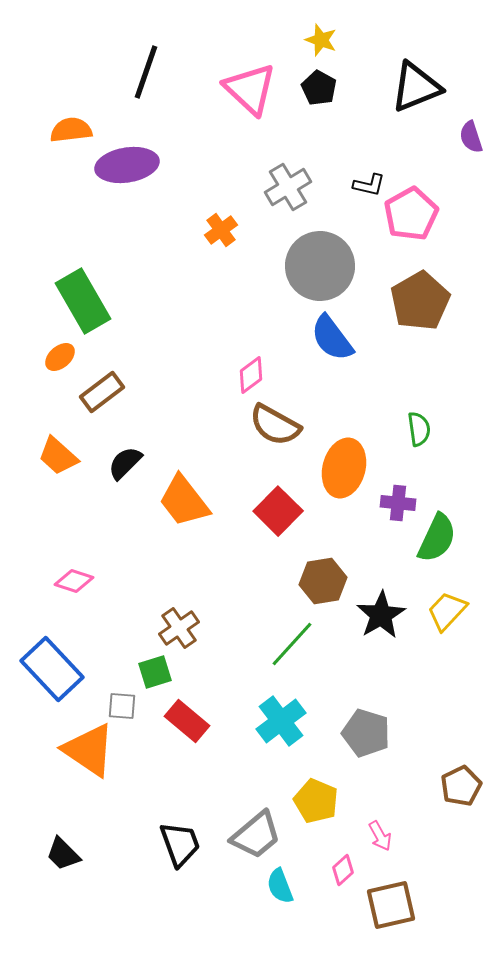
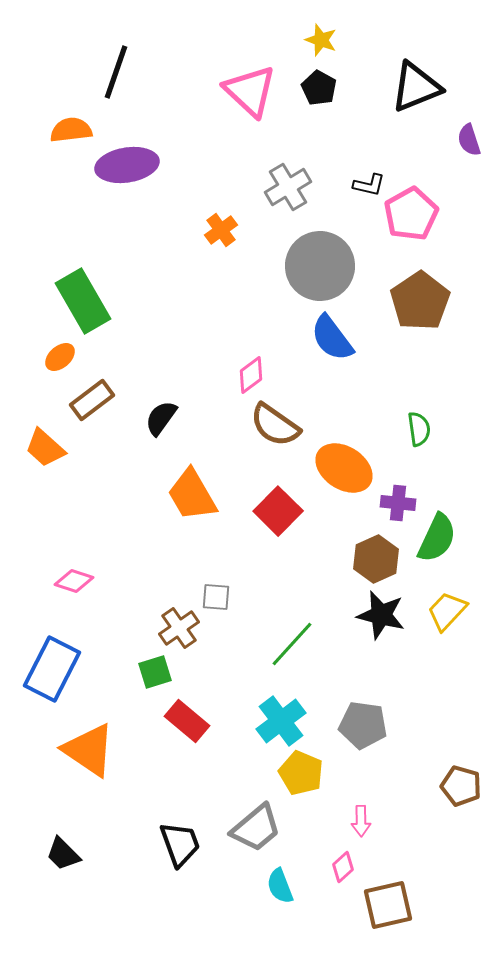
black line at (146, 72): moved 30 px left
pink triangle at (250, 89): moved 2 px down
purple semicircle at (471, 137): moved 2 px left, 3 px down
brown pentagon at (420, 301): rotated 4 degrees counterclockwise
brown rectangle at (102, 392): moved 10 px left, 8 px down
brown semicircle at (275, 425): rotated 6 degrees clockwise
orange trapezoid at (58, 456): moved 13 px left, 8 px up
black semicircle at (125, 463): moved 36 px right, 45 px up; rotated 9 degrees counterclockwise
orange ellipse at (344, 468): rotated 72 degrees counterclockwise
orange trapezoid at (184, 501): moved 8 px right, 6 px up; rotated 8 degrees clockwise
brown hexagon at (323, 581): moved 53 px right, 22 px up; rotated 15 degrees counterclockwise
black star at (381, 615): rotated 27 degrees counterclockwise
blue rectangle at (52, 669): rotated 70 degrees clockwise
gray square at (122, 706): moved 94 px right, 109 px up
gray pentagon at (366, 733): moved 3 px left, 8 px up; rotated 9 degrees counterclockwise
brown pentagon at (461, 786): rotated 30 degrees counterclockwise
yellow pentagon at (316, 801): moved 15 px left, 28 px up
gray trapezoid at (256, 835): moved 7 px up
pink arrow at (380, 836): moved 19 px left, 15 px up; rotated 28 degrees clockwise
pink diamond at (343, 870): moved 3 px up
brown square at (391, 905): moved 3 px left
